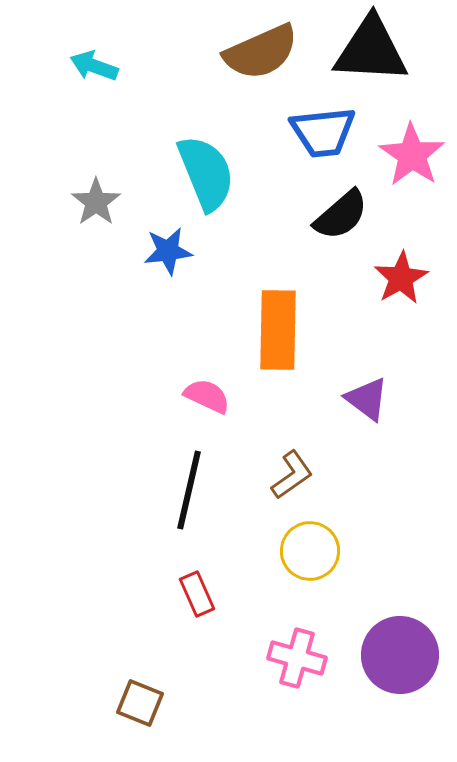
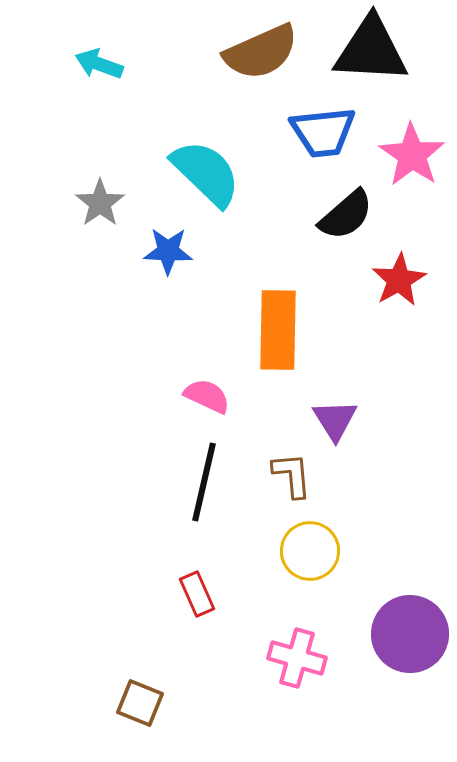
cyan arrow: moved 5 px right, 2 px up
cyan semicircle: rotated 24 degrees counterclockwise
gray star: moved 4 px right, 1 px down
black semicircle: moved 5 px right
blue star: rotated 9 degrees clockwise
red star: moved 2 px left, 2 px down
purple triangle: moved 32 px left, 21 px down; rotated 21 degrees clockwise
brown L-shape: rotated 60 degrees counterclockwise
black line: moved 15 px right, 8 px up
purple circle: moved 10 px right, 21 px up
